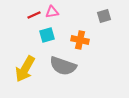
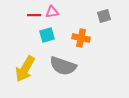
red line: rotated 24 degrees clockwise
orange cross: moved 1 px right, 2 px up
